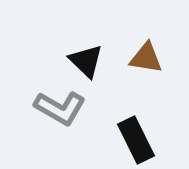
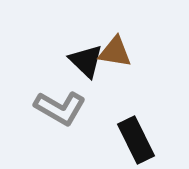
brown triangle: moved 31 px left, 6 px up
